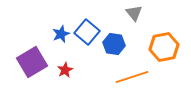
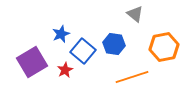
gray triangle: moved 1 px right, 1 px down; rotated 12 degrees counterclockwise
blue square: moved 4 px left, 19 px down
